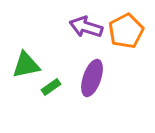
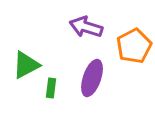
orange pentagon: moved 8 px right, 15 px down
green triangle: rotated 16 degrees counterclockwise
green rectangle: moved 1 px down; rotated 48 degrees counterclockwise
